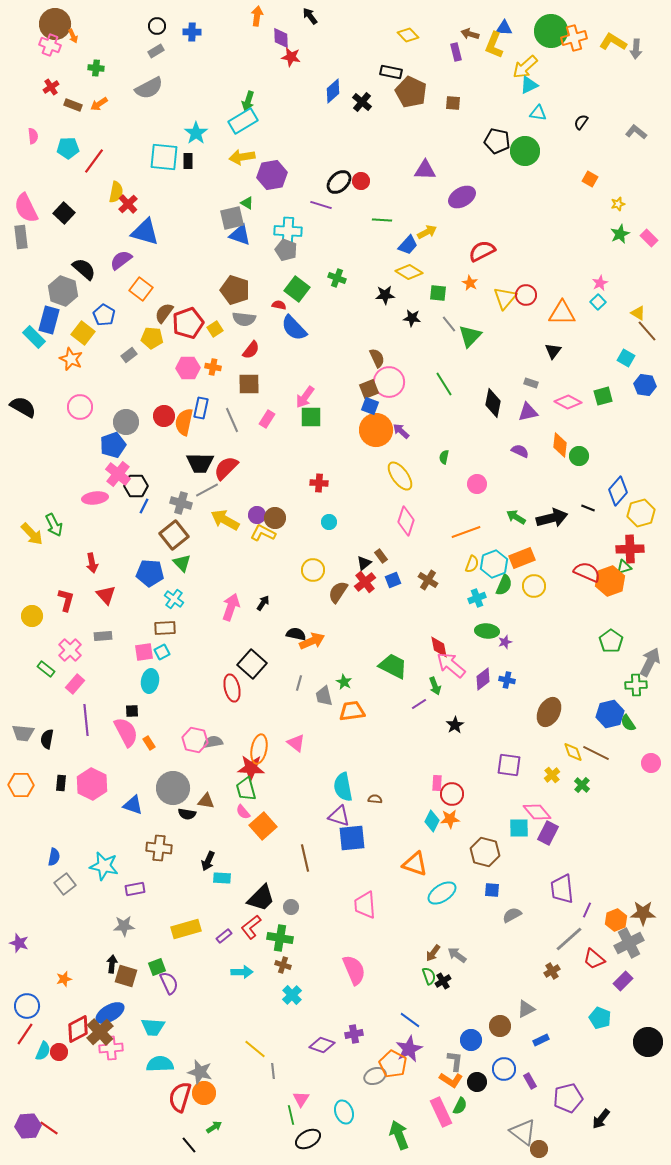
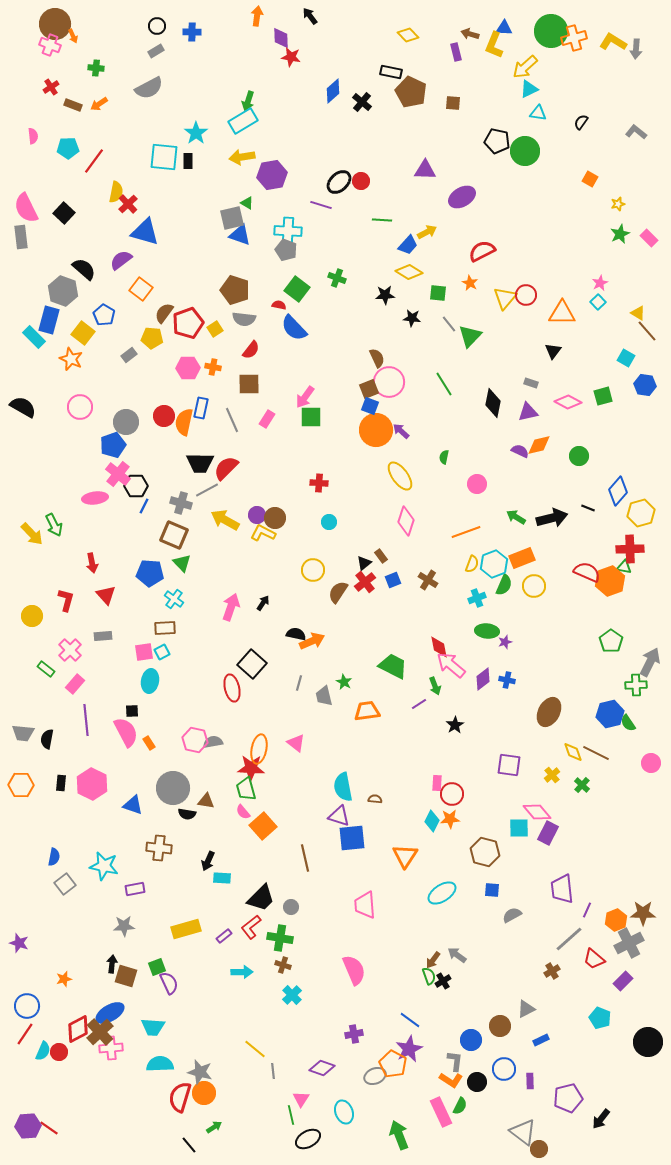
cyan triangle at (529, 85): moved 4 px down
orange diamond at (560, 445): moved 21 px left; rotated 70 degrees clockwise
brown square at (174, 535): rotated 28 degrees counterclockwise
green triangle at (624, 567): rotated 28 degrees clockwise
orange trapezoid at (352, 711): moved 15 px right
orange triangle at (415, 864): moved 10 px left, 8 px up; rotated 44 degrees clockwise
brown arrow at (433, 953): moved 7 px down
purple diamond at (322, 1045): moved 23 px down
purple rectangle at (530, 1081): rotated 28 degrees clockwise
